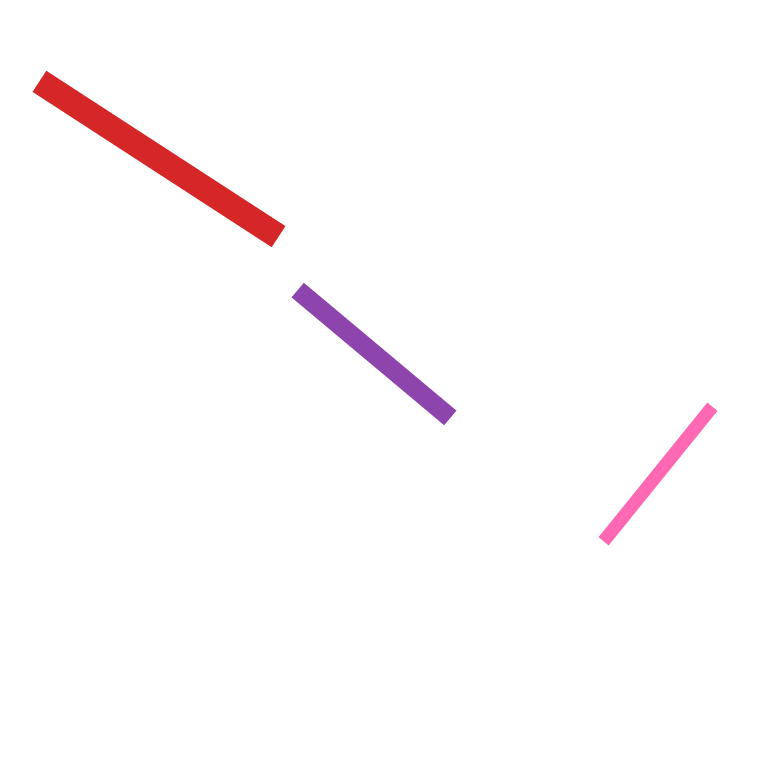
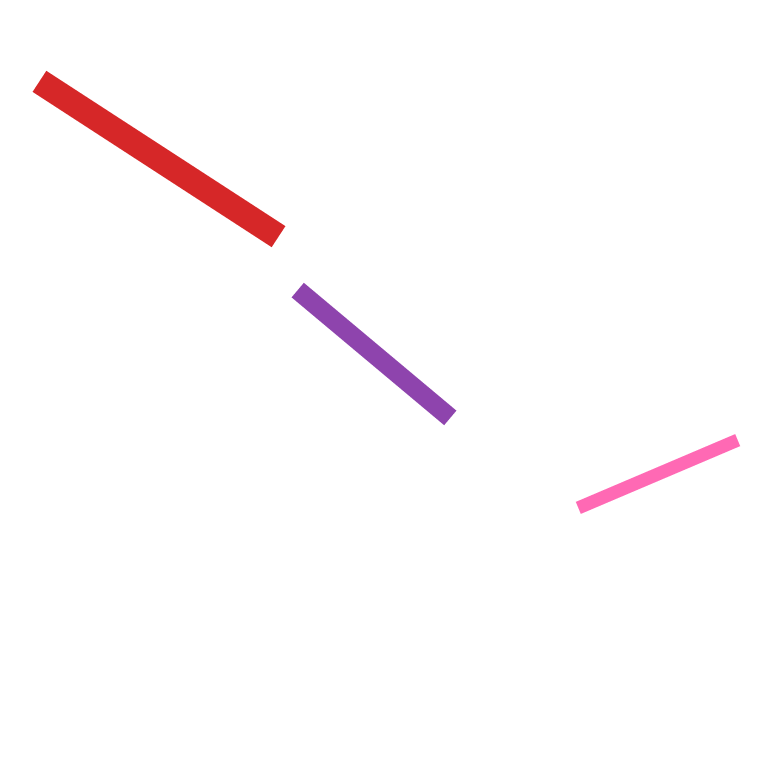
pink line: rotated 28 degrees clockwise
